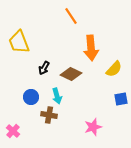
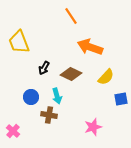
orange arrow: moved 1 px left, 1 px up; rotated 115 degrees clockwise
yellow semicircle: moved 8 px left, 8 px down
